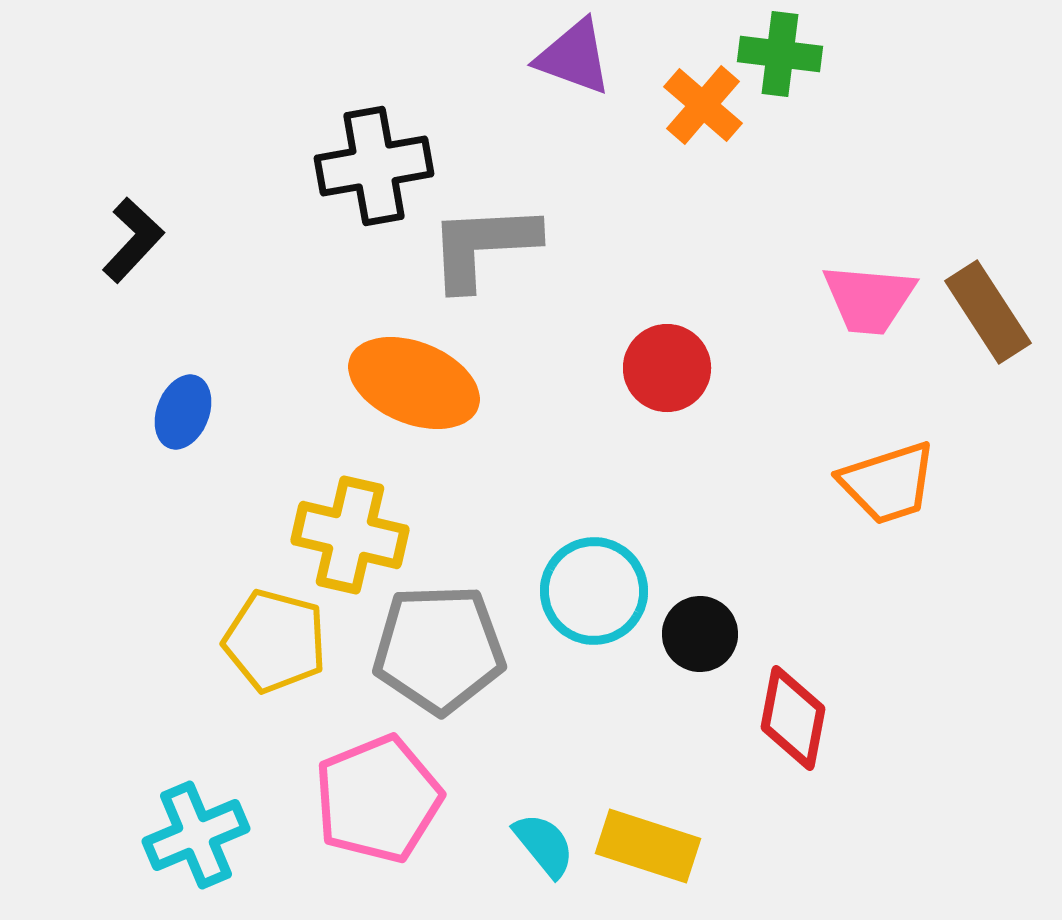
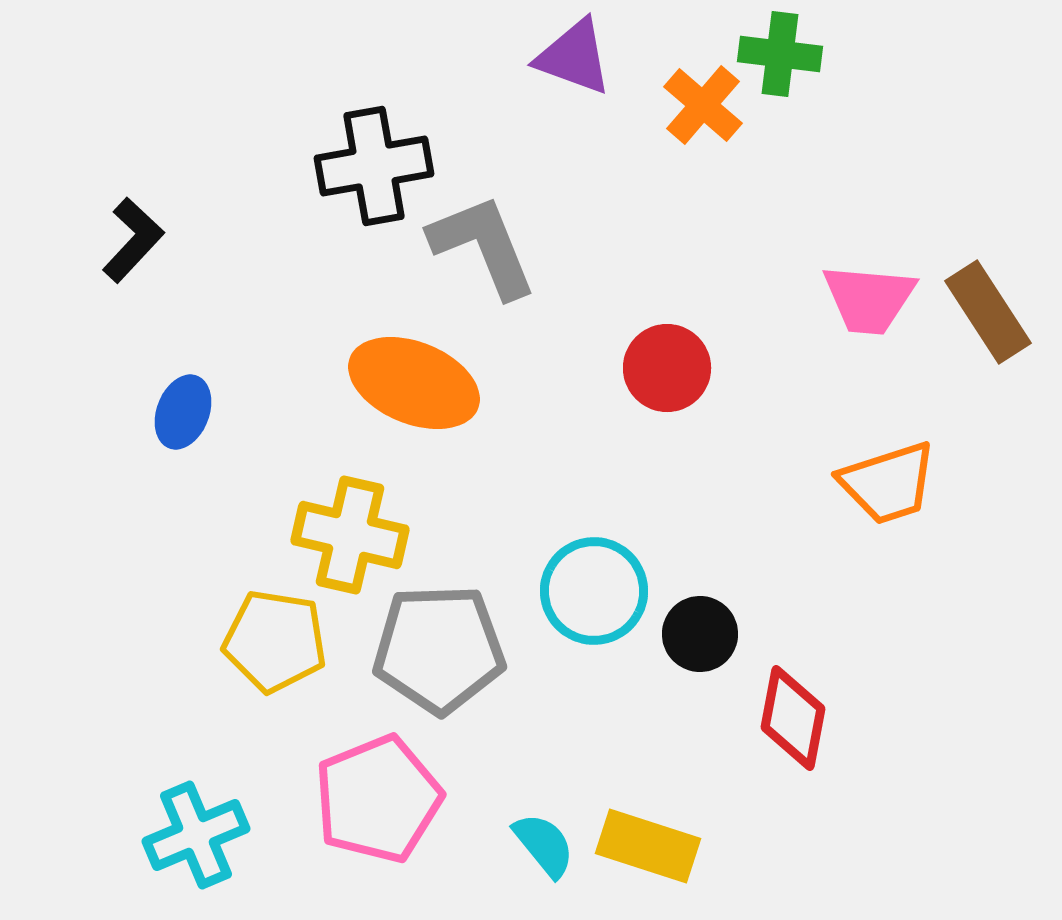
gray L-shape: rotated 71 degrees clockwise
yellow pentagon: rotated 6 degrees counterclockwise
